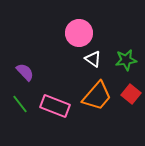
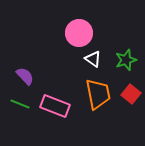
green star: rotated 10 degrees counterclockwise
purple semicircle: moved 4 px down
orange trapezoid: moved 1 px right, 2 px up; rotated 52 degrees counterclockwise
green line: rotated 30 degrees counterclockwise
